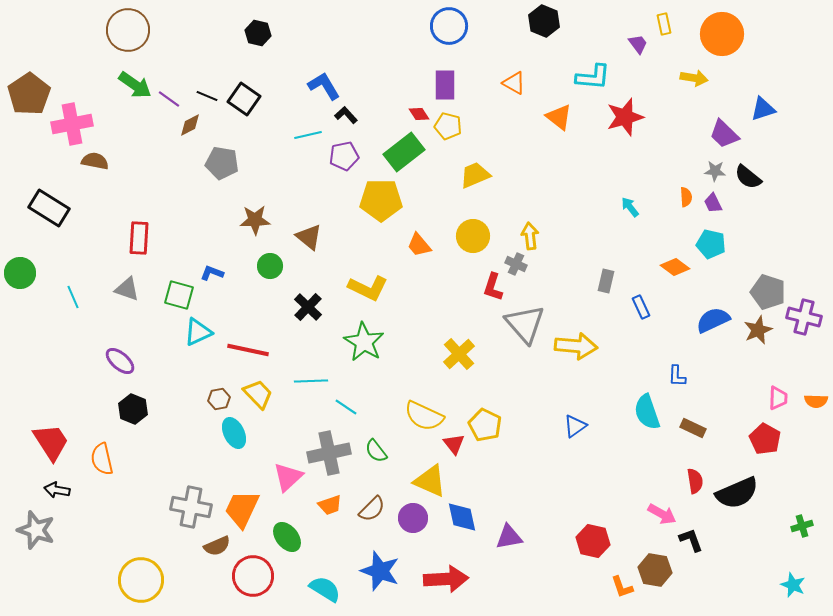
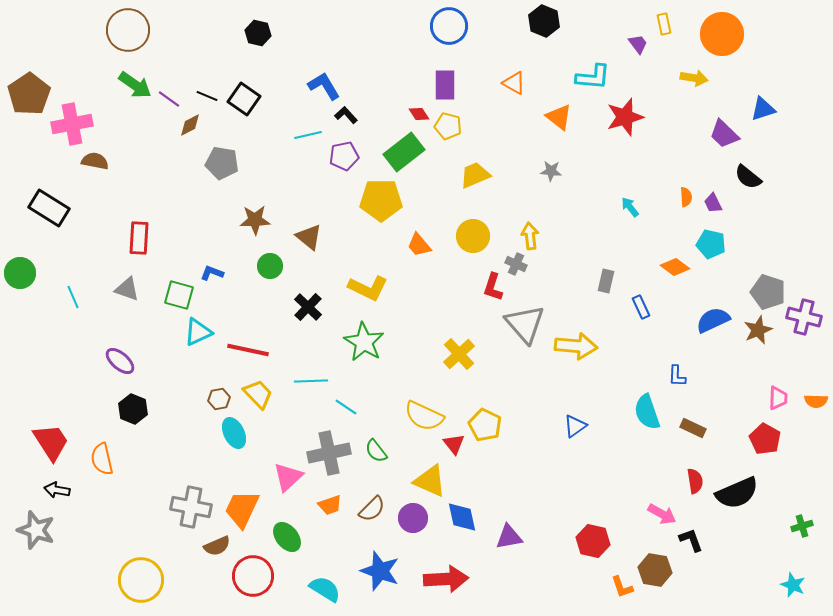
gray star at (715, 171): moved 164 px left
